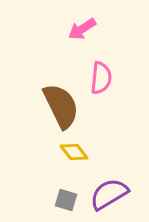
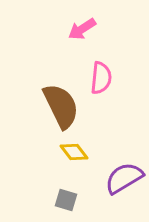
purple semicircle: moved 15 px right, 16 px up
